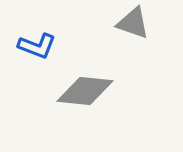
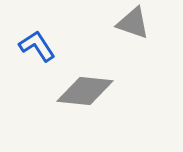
blue L-shape: rotated 144 degrees counterclockwise
